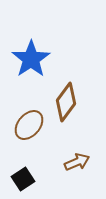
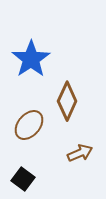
brown diamond: moved 1 px right, 1 px up; rotated 12 degrees counterclockwise
brown arrow: moved 3 px right, 9 px up
black square: rotated 20 degrees counterclockwise
